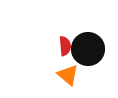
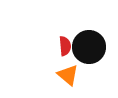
black circle: moved 1 px right, 2 px up
